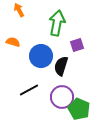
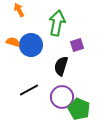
blue circle: moved 10 px left, 11 px up
